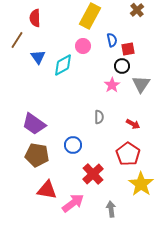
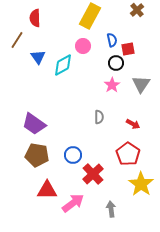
black circle: moved 6 px left, 3 px up
blue circle: moved 10 px down
red triangle: rotated 10 degrees counterclockwise
